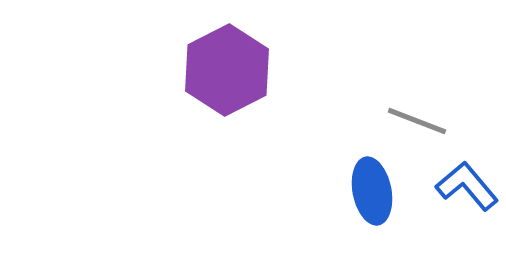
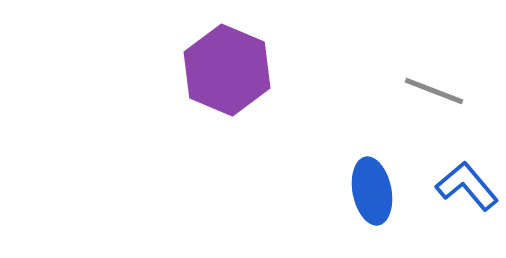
purple hexagon: rotated 10 degrees counterclockwise
gray line: moved 17 px right, 30 px up
